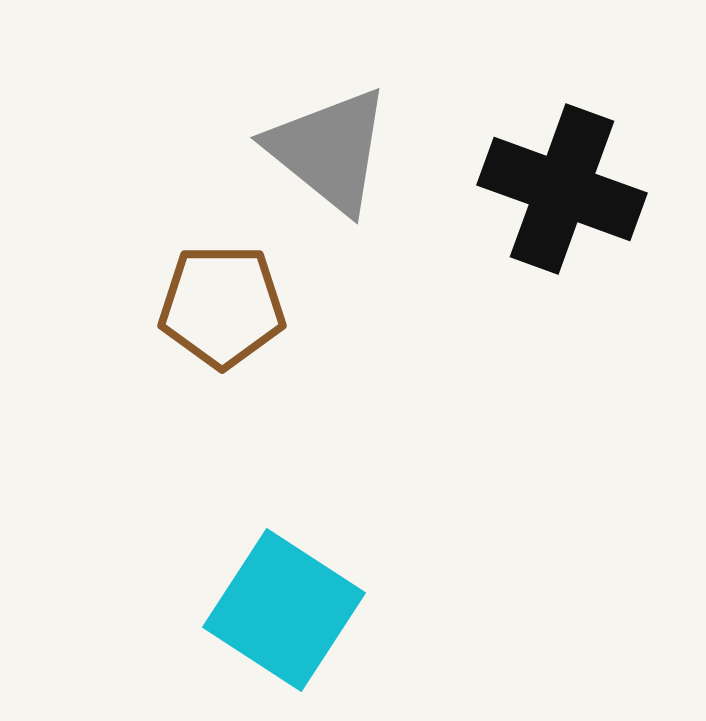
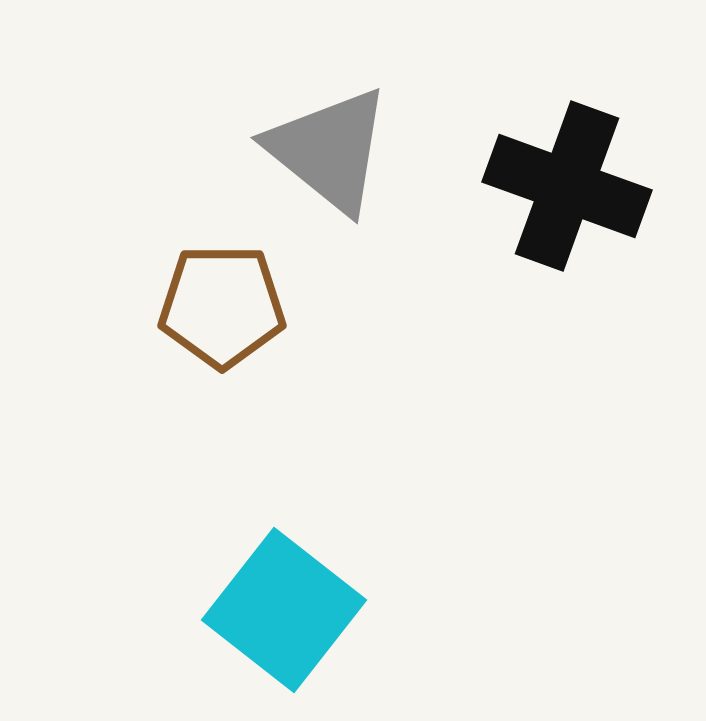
black cross: moved 5 px right, 3 px up
cyan square: rotated 5 degrees clockwise
